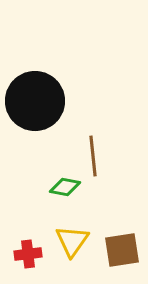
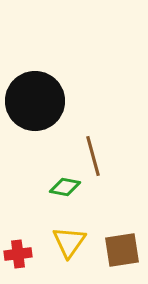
brown line: rotated 9 degrees counterclockwise
yellow triangle: moved 3 px left, 1 px down
red cross: moved 10 px left
